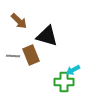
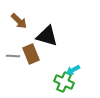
brown rectangle: moved 1 px up
green cross: rotated 24 degrees clockwise
